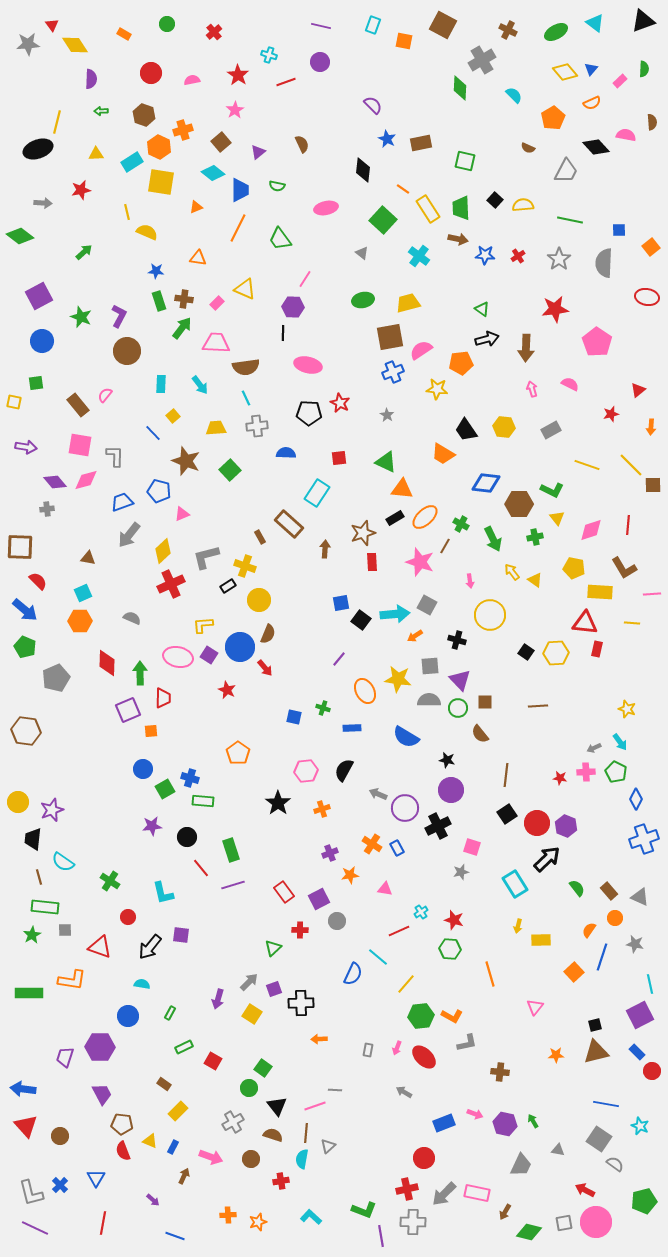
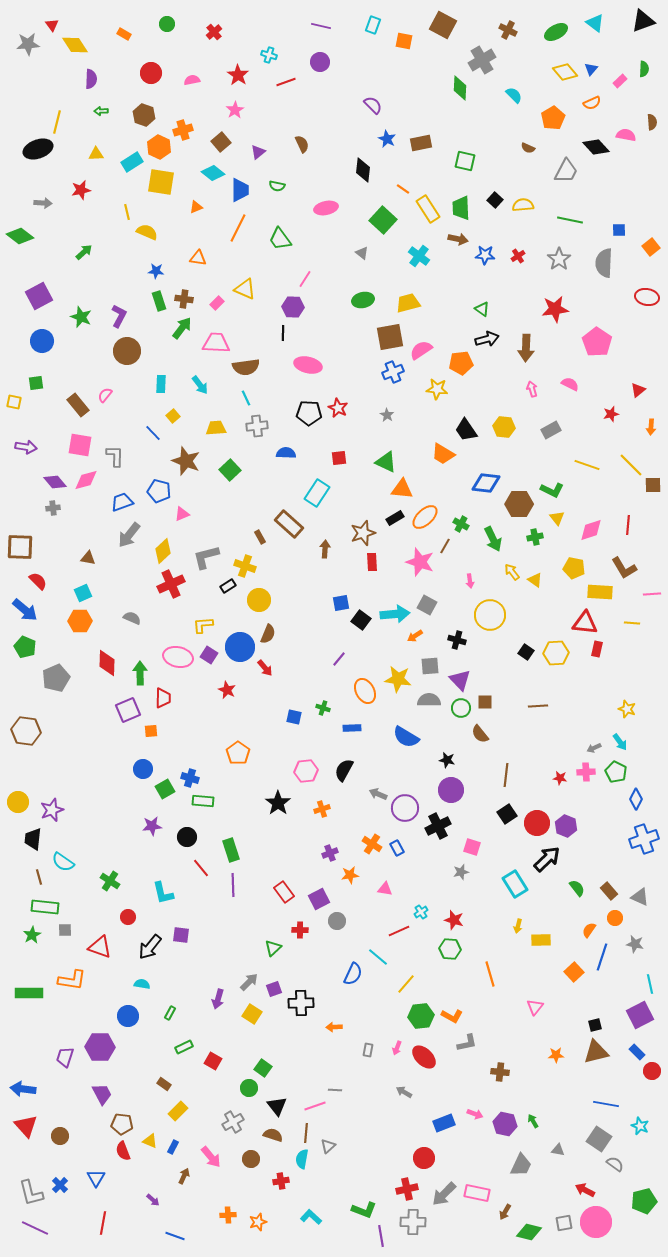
red star at (340, 403): moved 2 px left, 5 px down
gray cross at (47, 509): moved 6 px right, 1 px up
green circle at (458, 708): moved 3 px right
purple line at (233, 885): rotated 75 degrees counterclockwise
orange arrow at (319, 1039): moved 15 px right, 12 px up
pink arrow at (211, 1157): rotated 30 degrees clockwise
